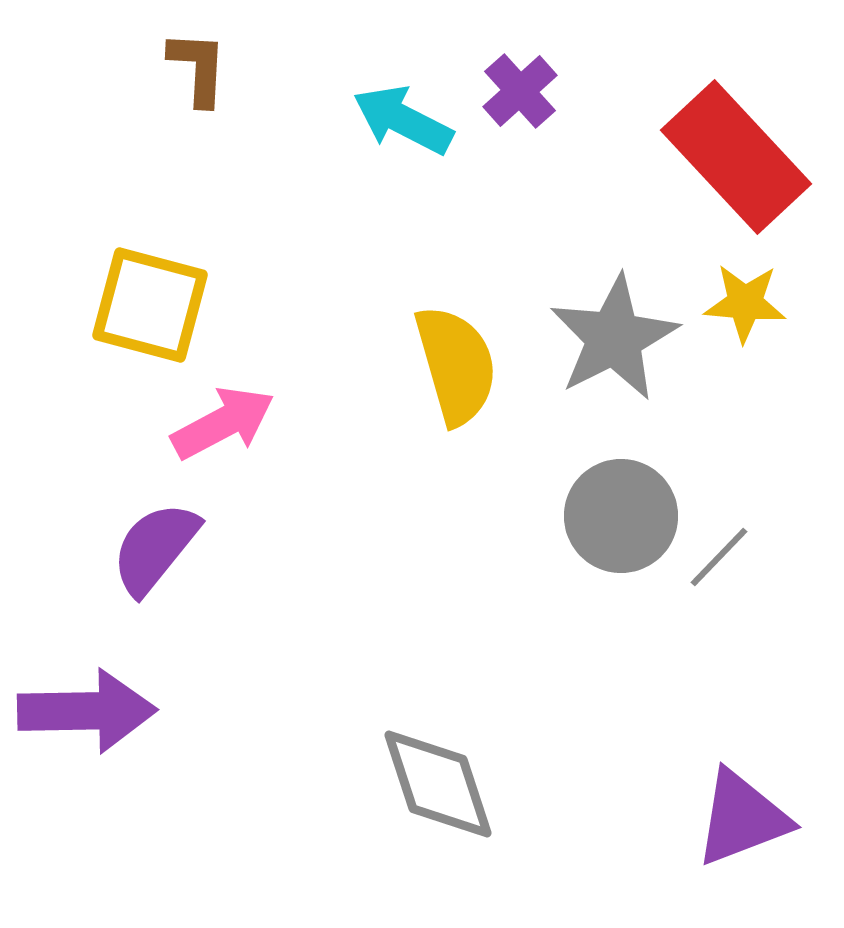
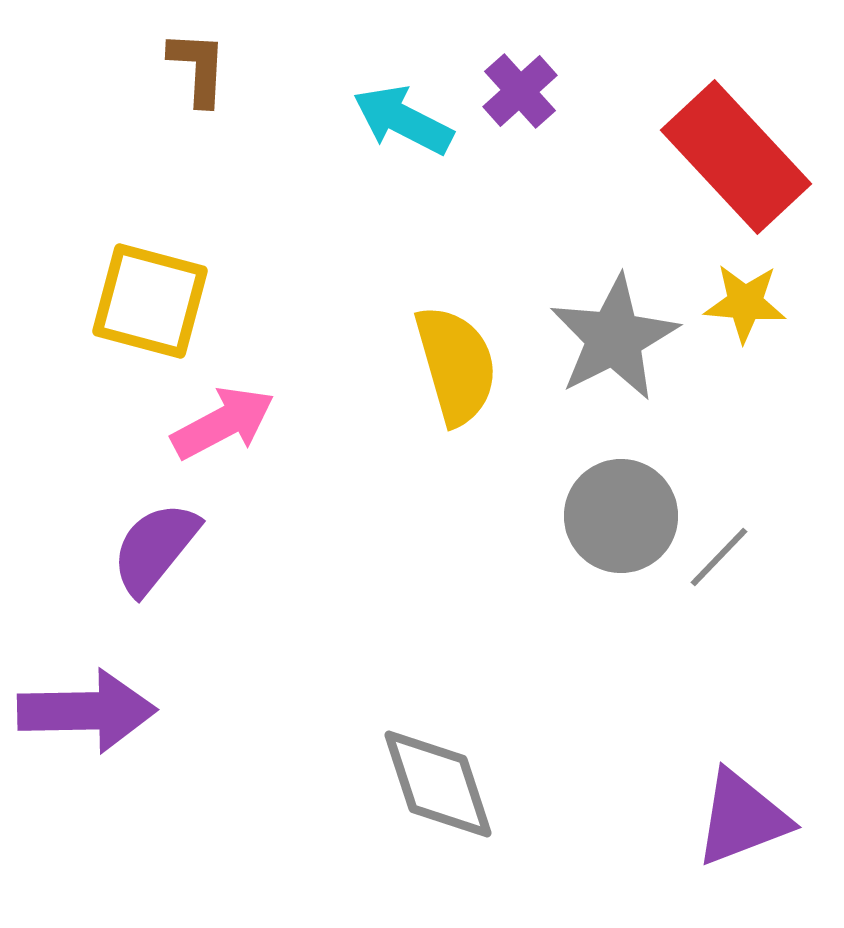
yellow square: moved 4 px up
